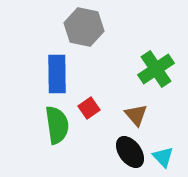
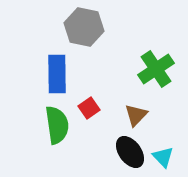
brown triangle: rotated 25 degrees clockwise
